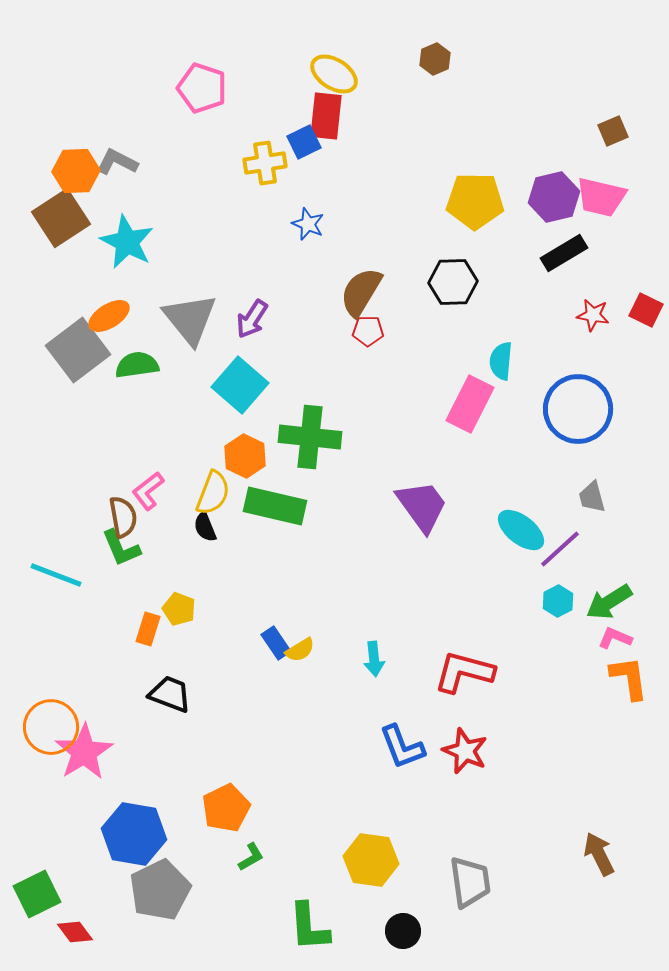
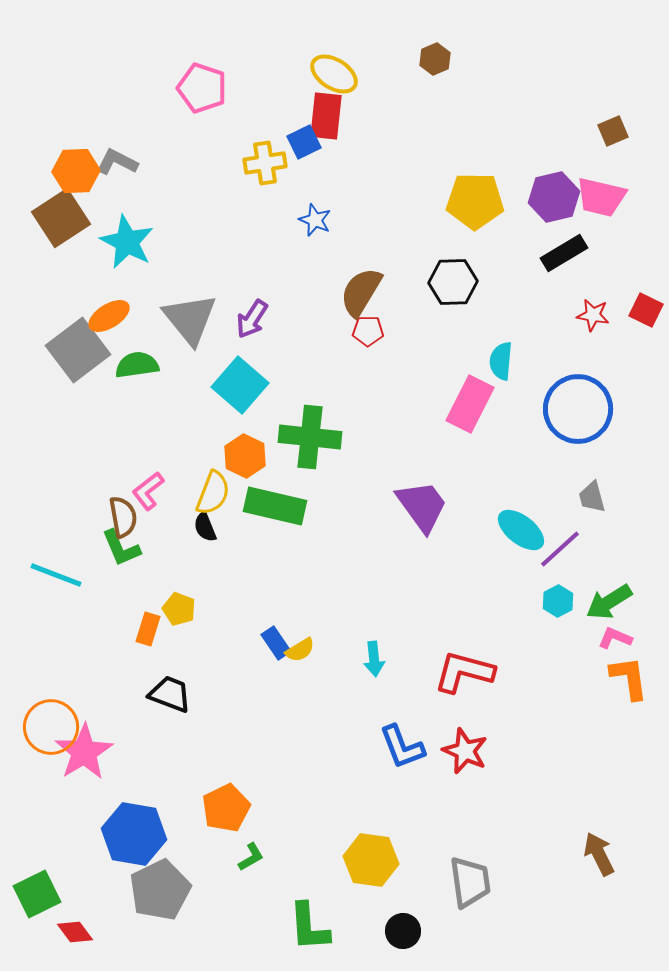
blue star at (308, 224): moved 7 px right, 4 px up
